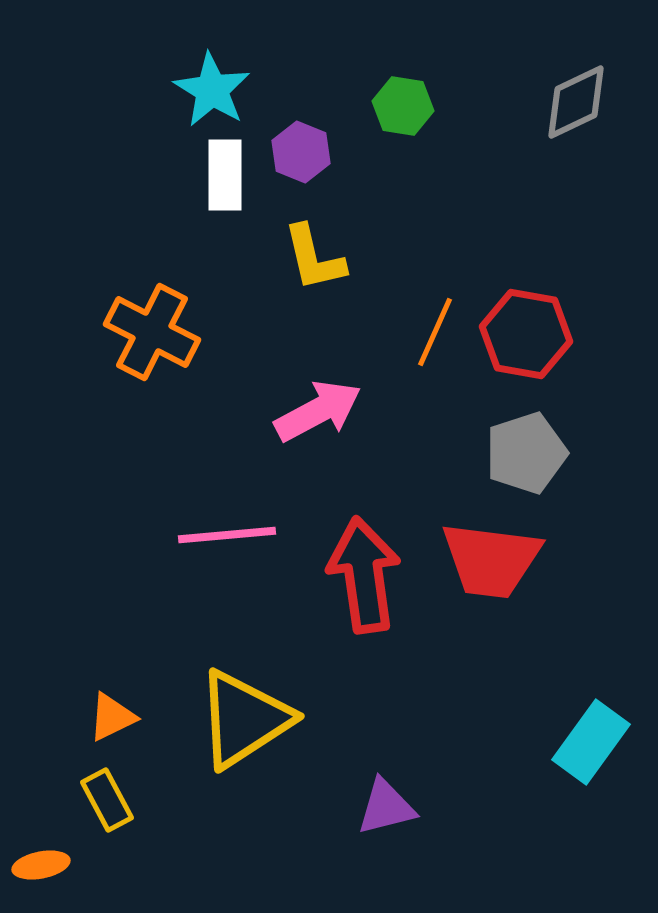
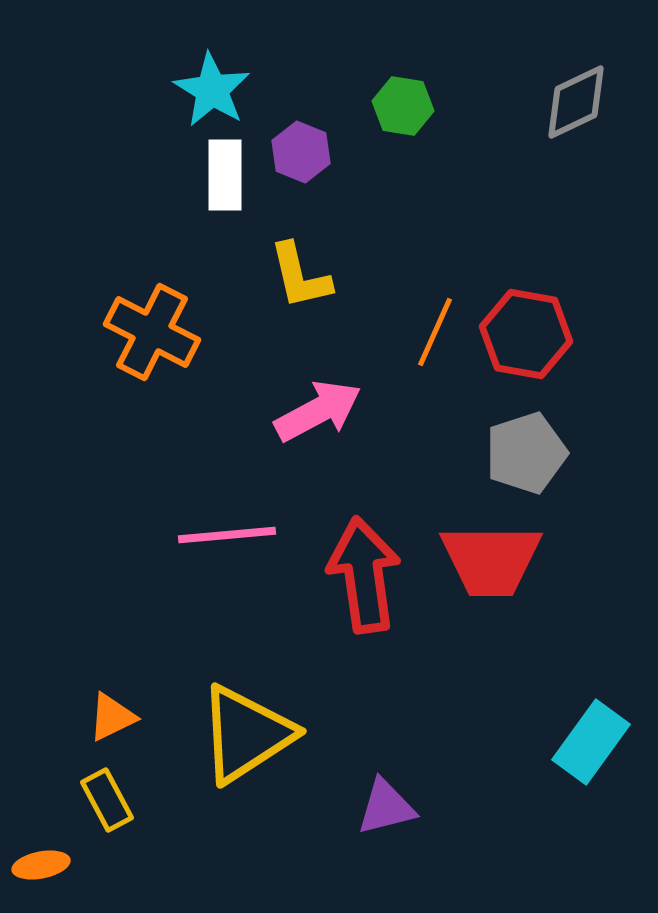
yellow L-shape: moved 14 px left, 18 px down
red trapezoid: rotated 7 degrees counterclockwise
yellow triangle: moved 2 px right, 15 px down
